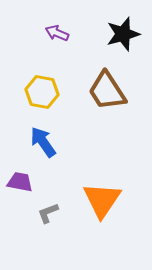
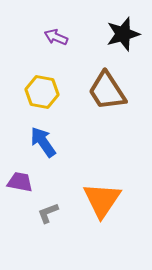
purple arrow: moved 1 px left, 4 px down
